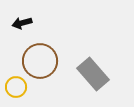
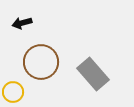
brown circle: moved 1 px right, 1 px down
yellow circle: moved 3 px left, 5 px down
